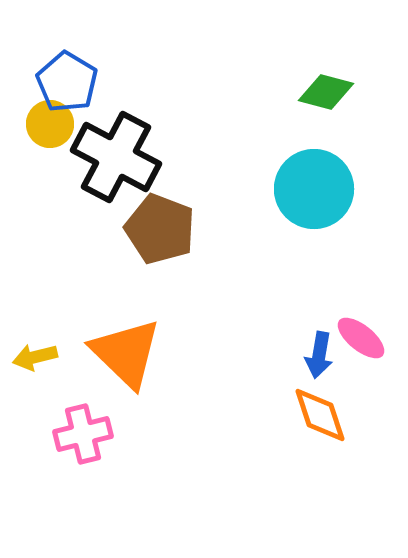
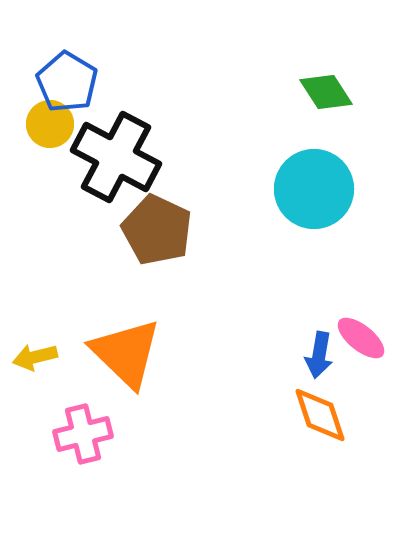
green diamond: rotated 42 degrees clockwise
brown pentagon: moved 3 px left, 1 px down; rotated 4 degrees clockwise
